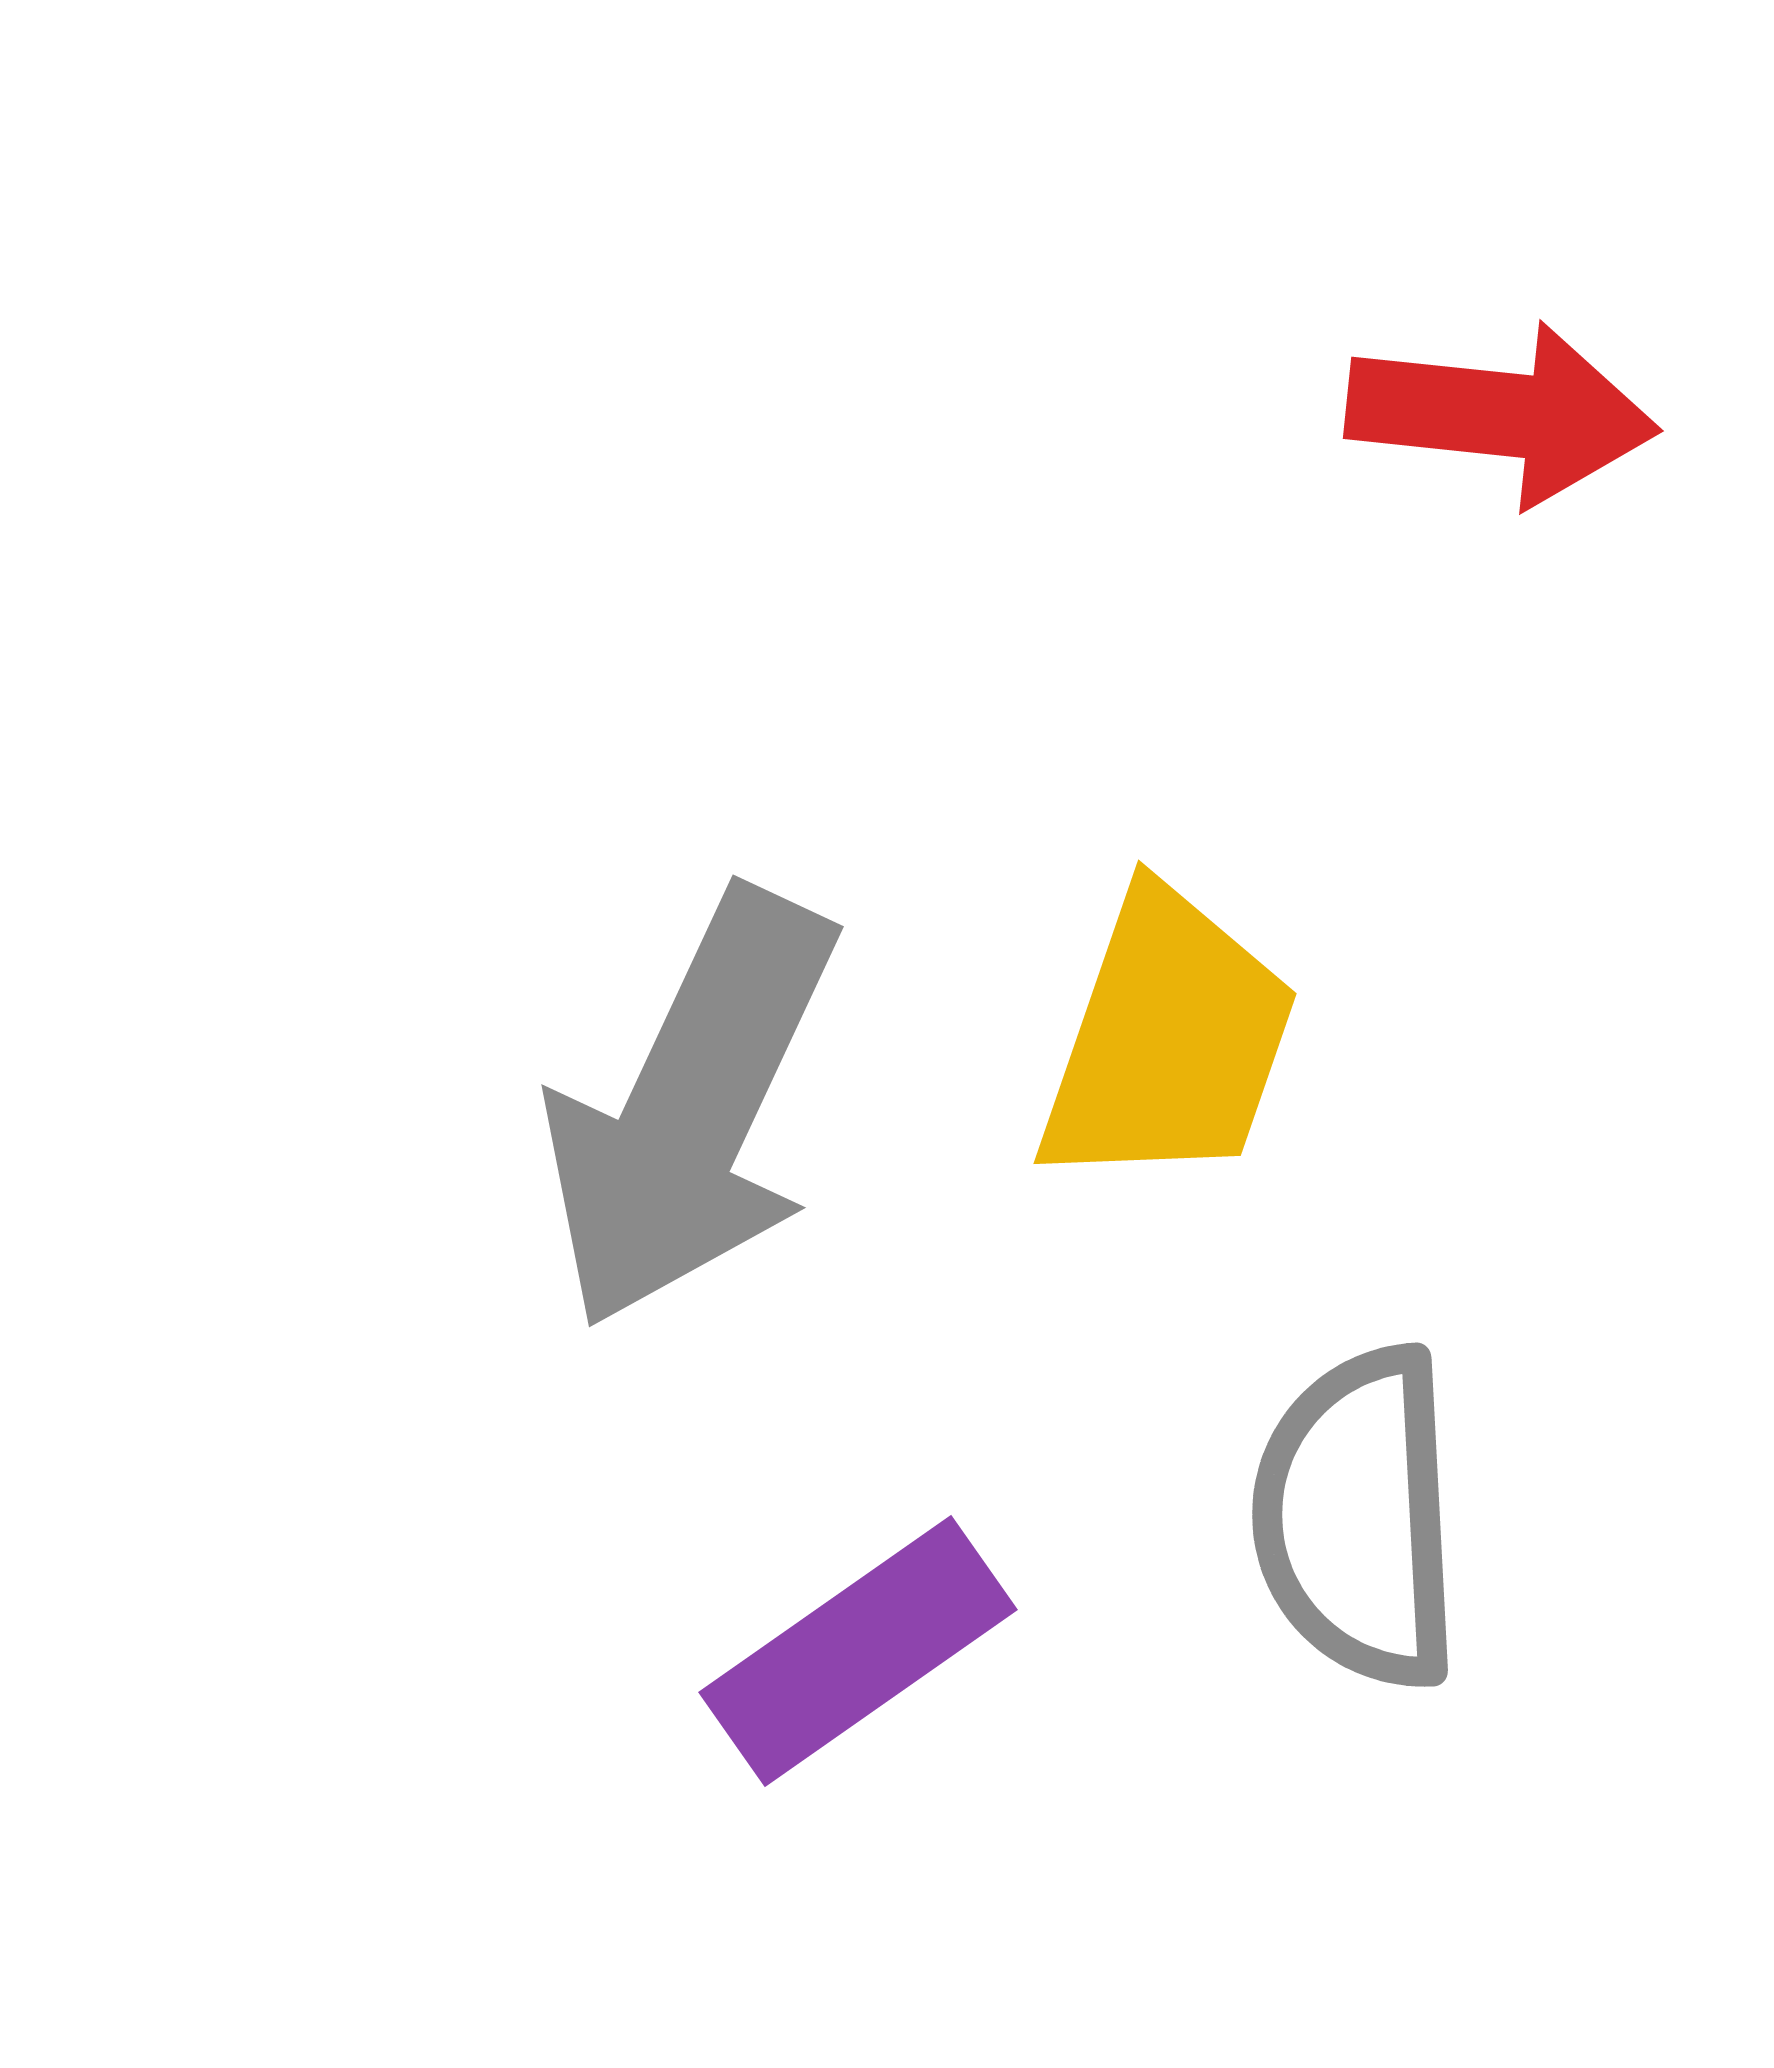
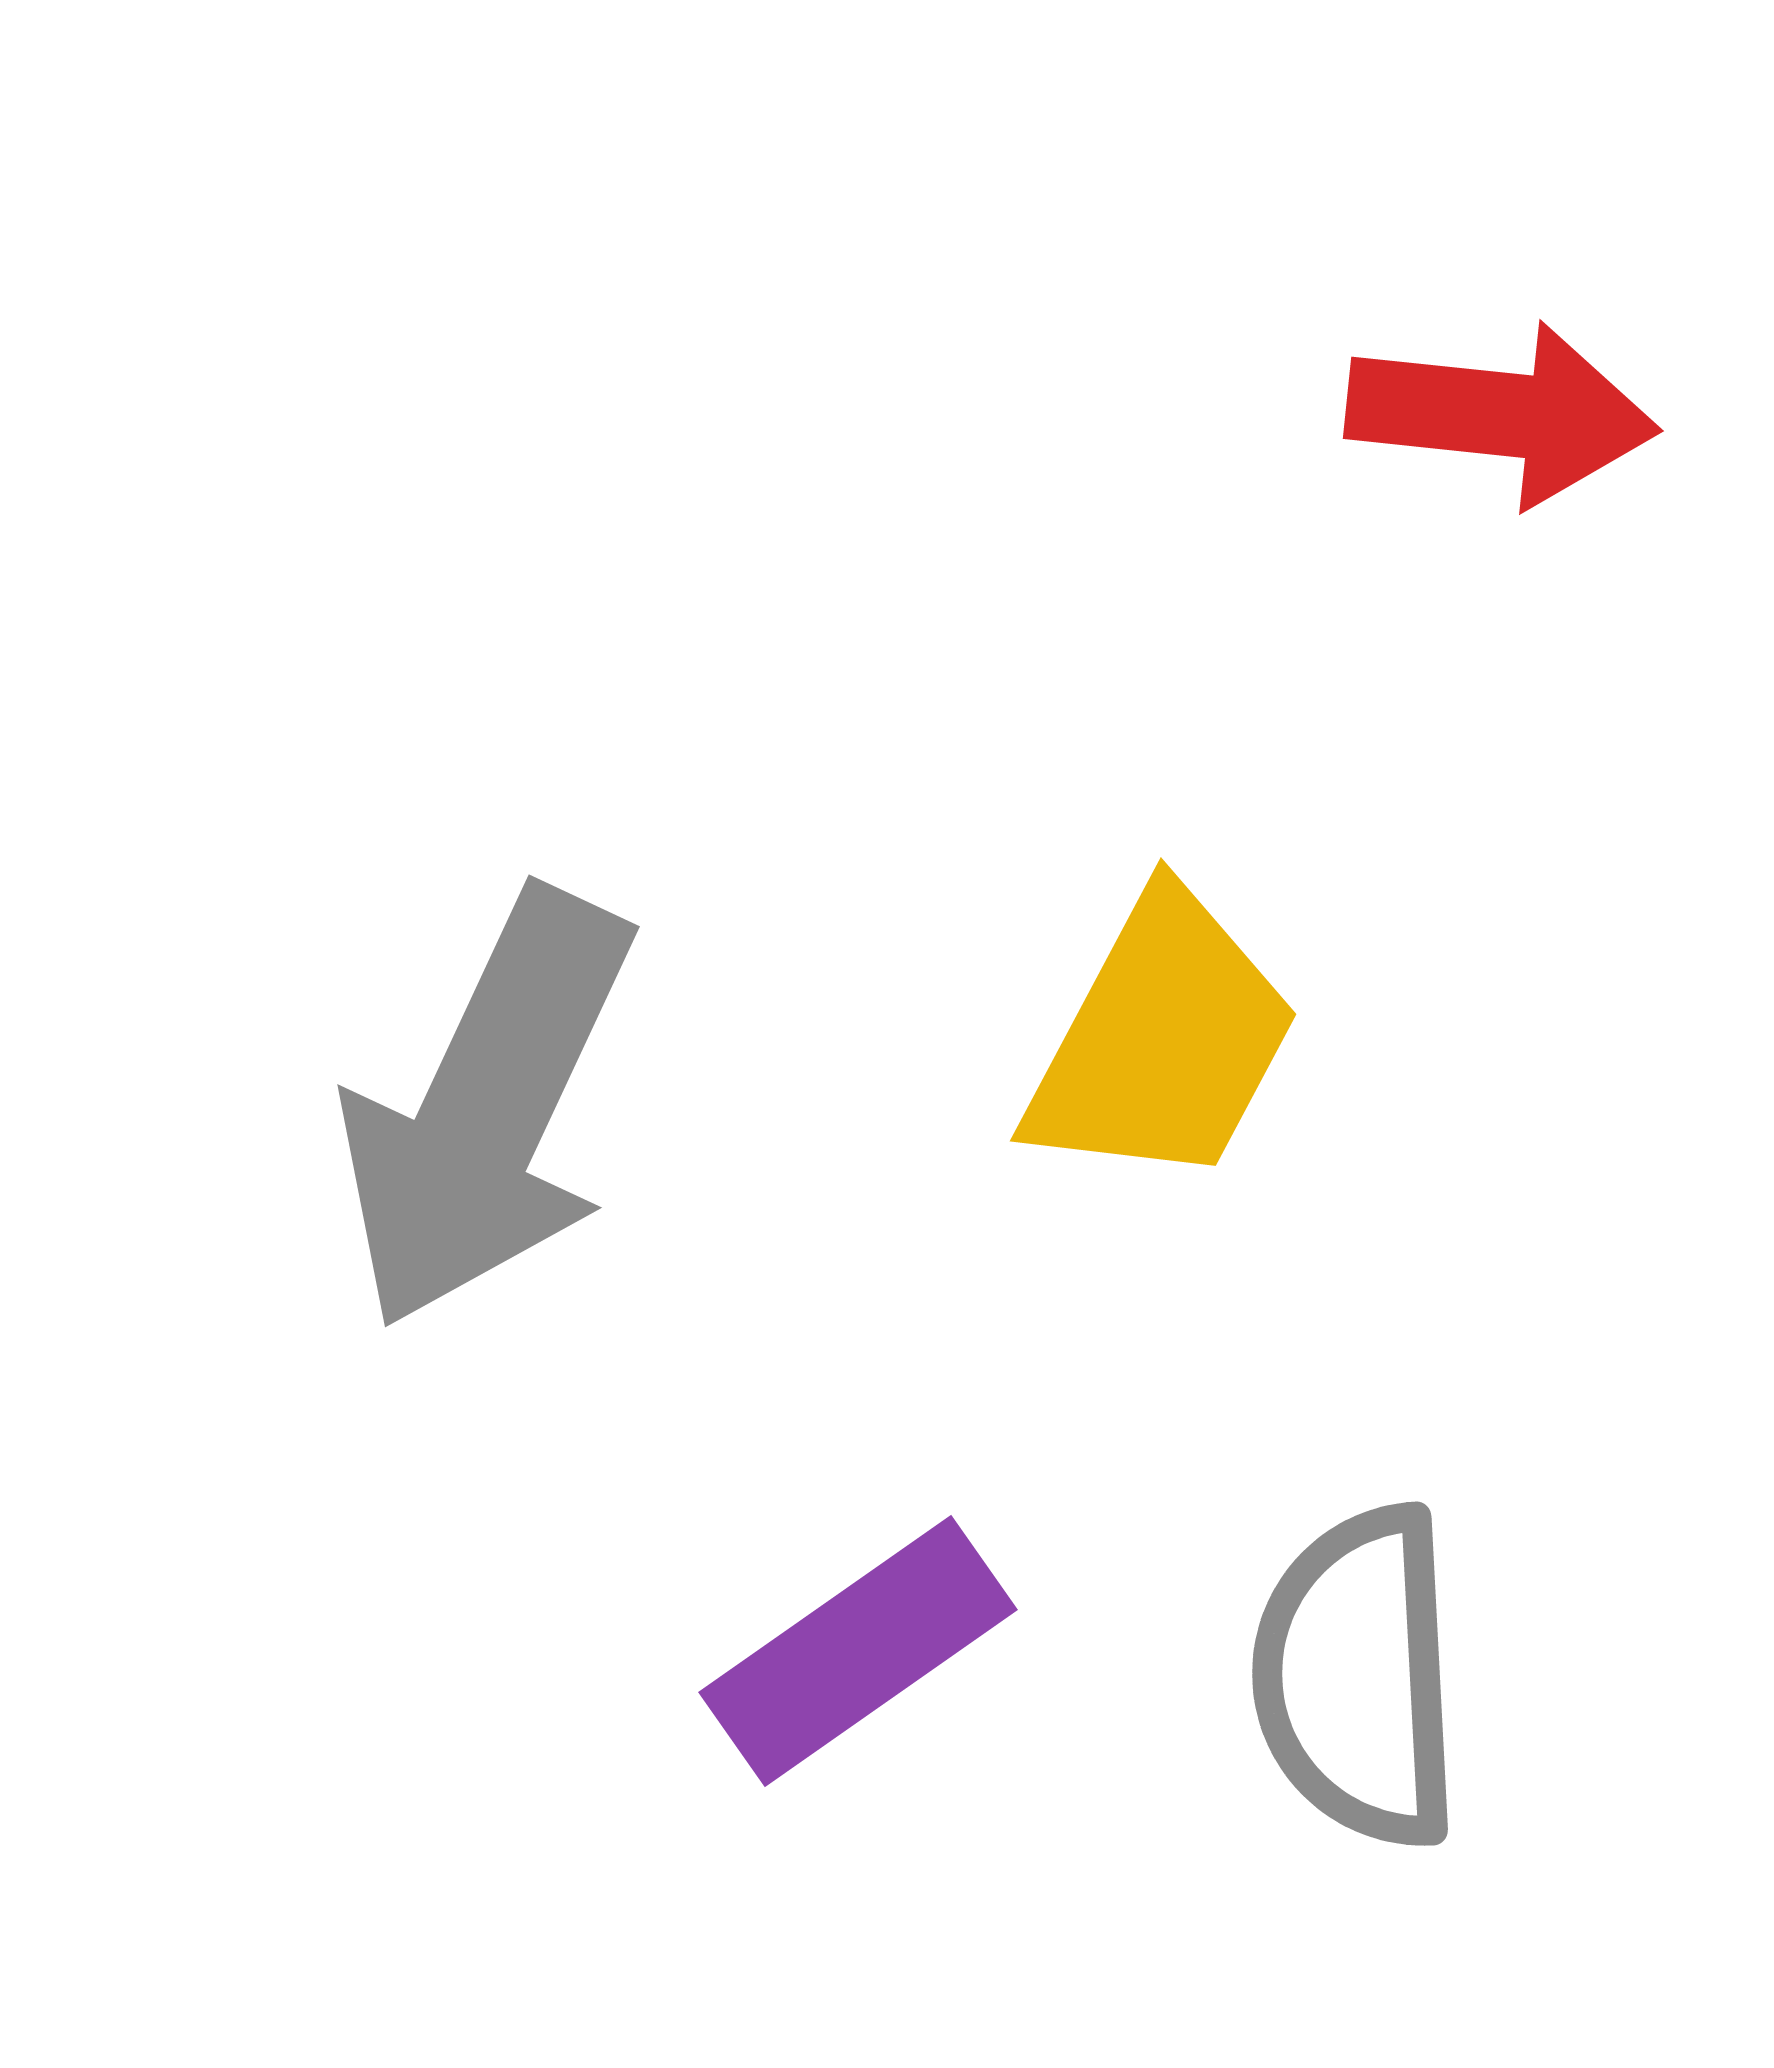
yellow trapezoid: moved 6 px left; rotated 9 degrees clockwise
gray arrow: moved 204 px left
gray semicircle: moved 159 px down
